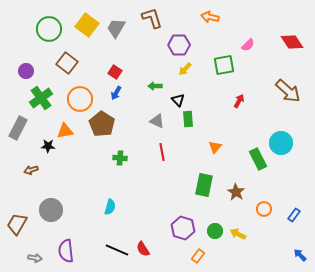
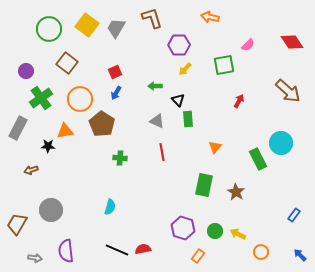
red square at (115, 72): rotated 32 degrees clockwise
orange circle at (264, 209): moved 3 px left, 43 px down
red semicircle at (143, 249): rotated 112 degrees clockwise
